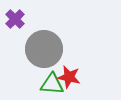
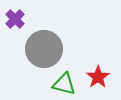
red star: moved 29 px right; rotated 25 degrees clockwise
green triangle: moved 12 px right; rotated 10 degrees clockwise
